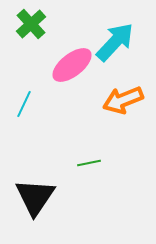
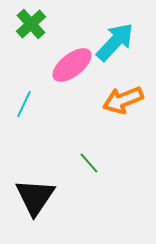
green line: rotated 60 degrees clockwise
